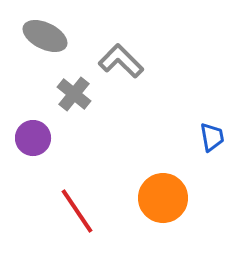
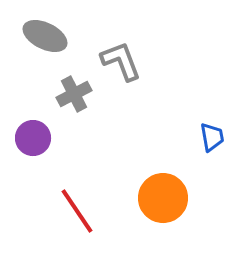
gray L-shape: rotated 24 degrees clockwise
gray cross: rotated 24 degrees clockwise
